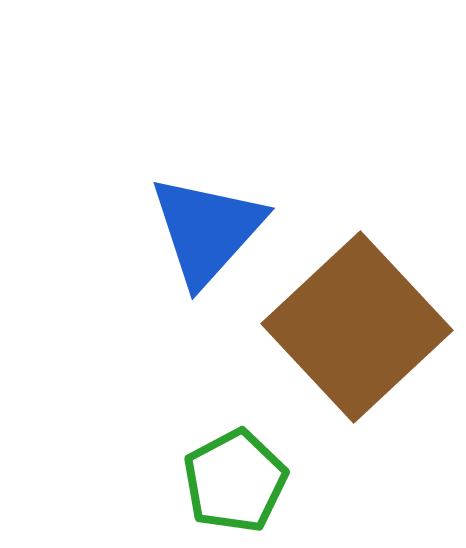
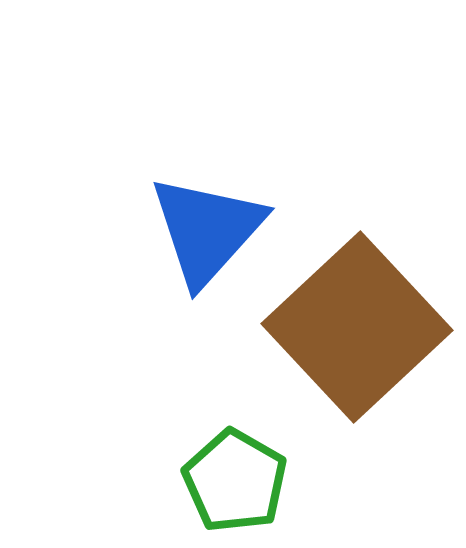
green pentagon: rotated 14 degrees counterclockwise
